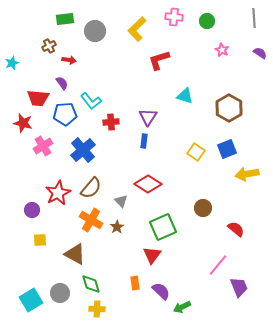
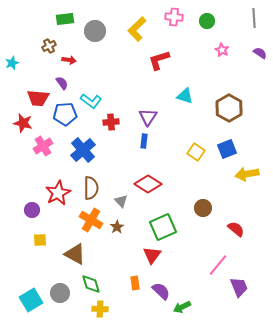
cyan L-shape at (91, 101): rotated 15 degrees counterclockwise
brown semicircle at (91, 188): rotated 40 degrees counterclockwise
yellow cross at (97, 309): moved 3 px right
